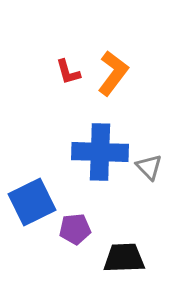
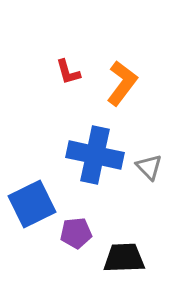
orange L-shape: moved 9 px right, 10 px down
blue cross: moved 5 px left, 3 px down; rotated 10 degrees clockwise
blue square: moved 2 px down
purple pentagon: moved 1 px right, 4 px down
